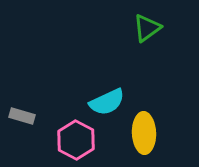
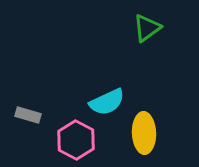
gray rectangle: moved 6 px right, 1 px up
